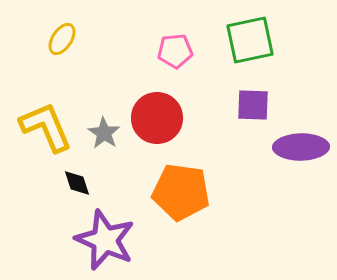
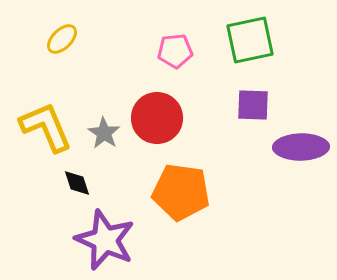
yellow ellipse: rotated 12 degrees clockwise
